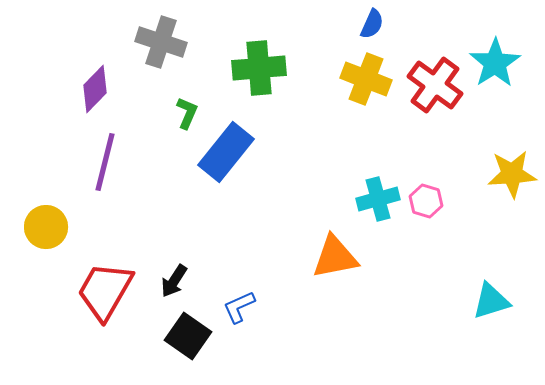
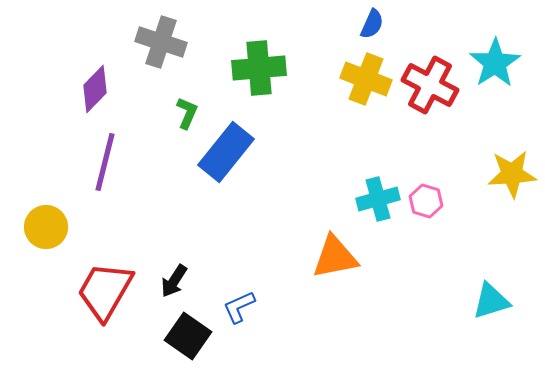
red cross: moved 5 px left; rotated 8 degrees counterclockwise
